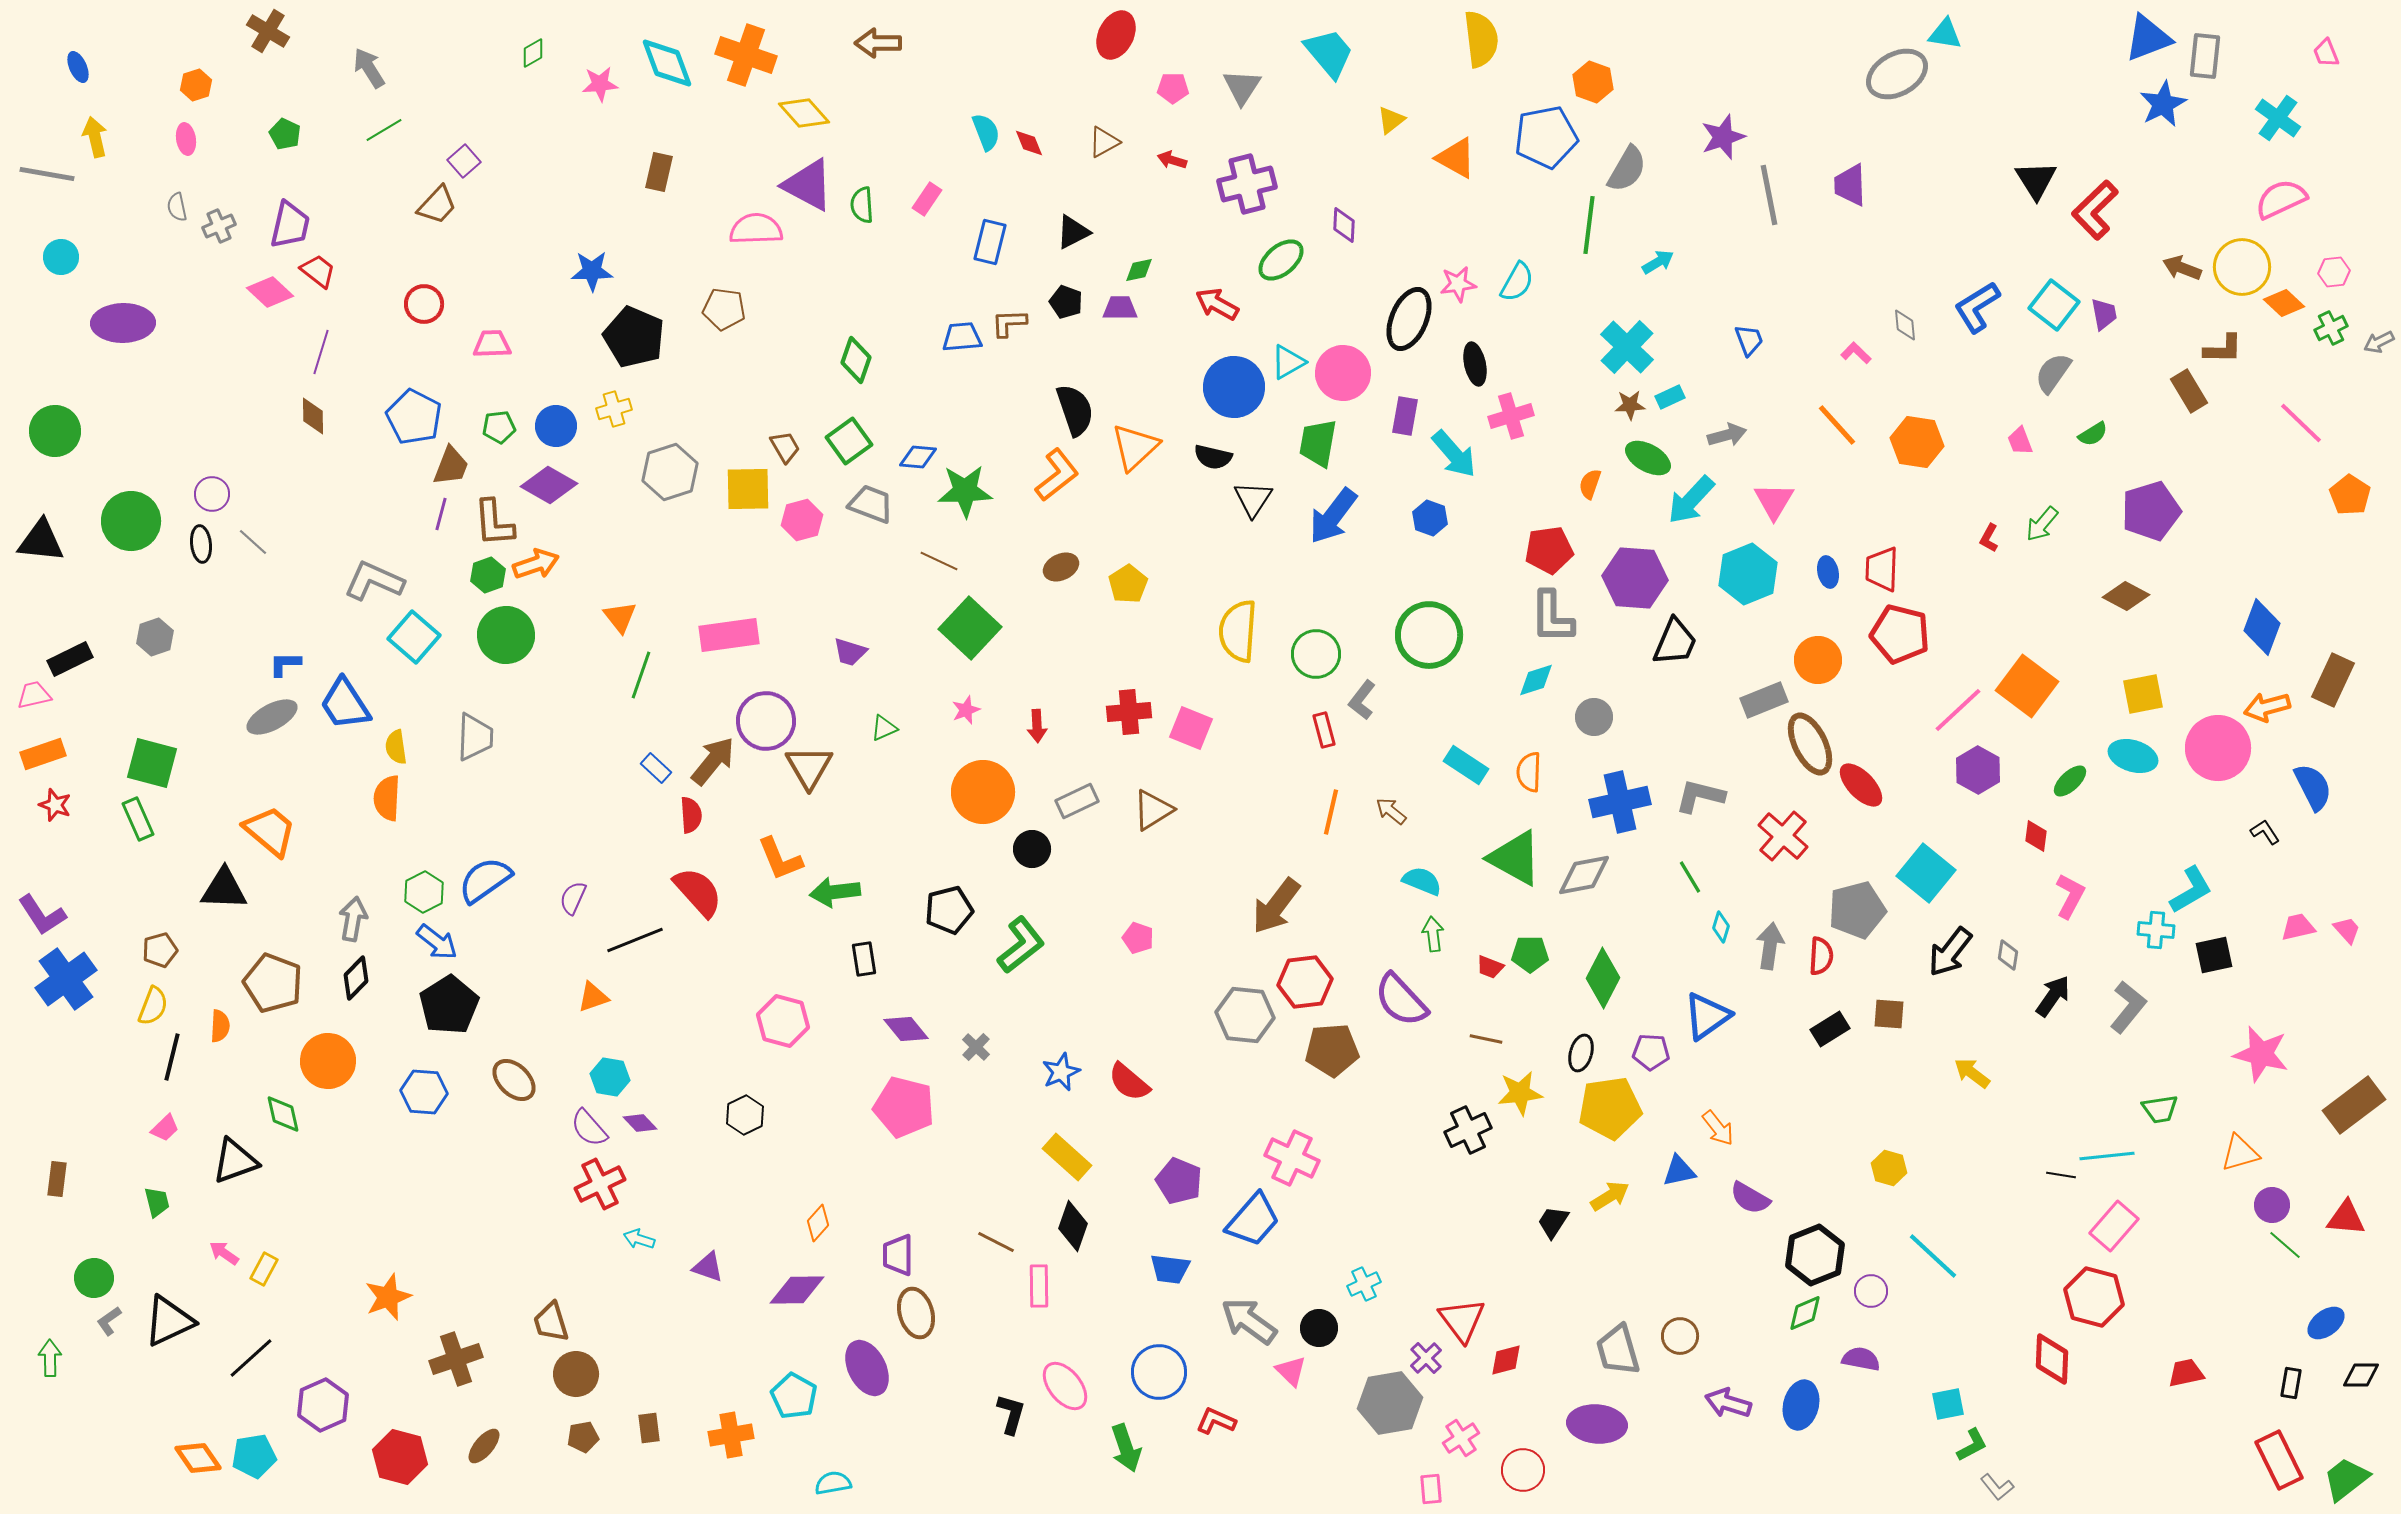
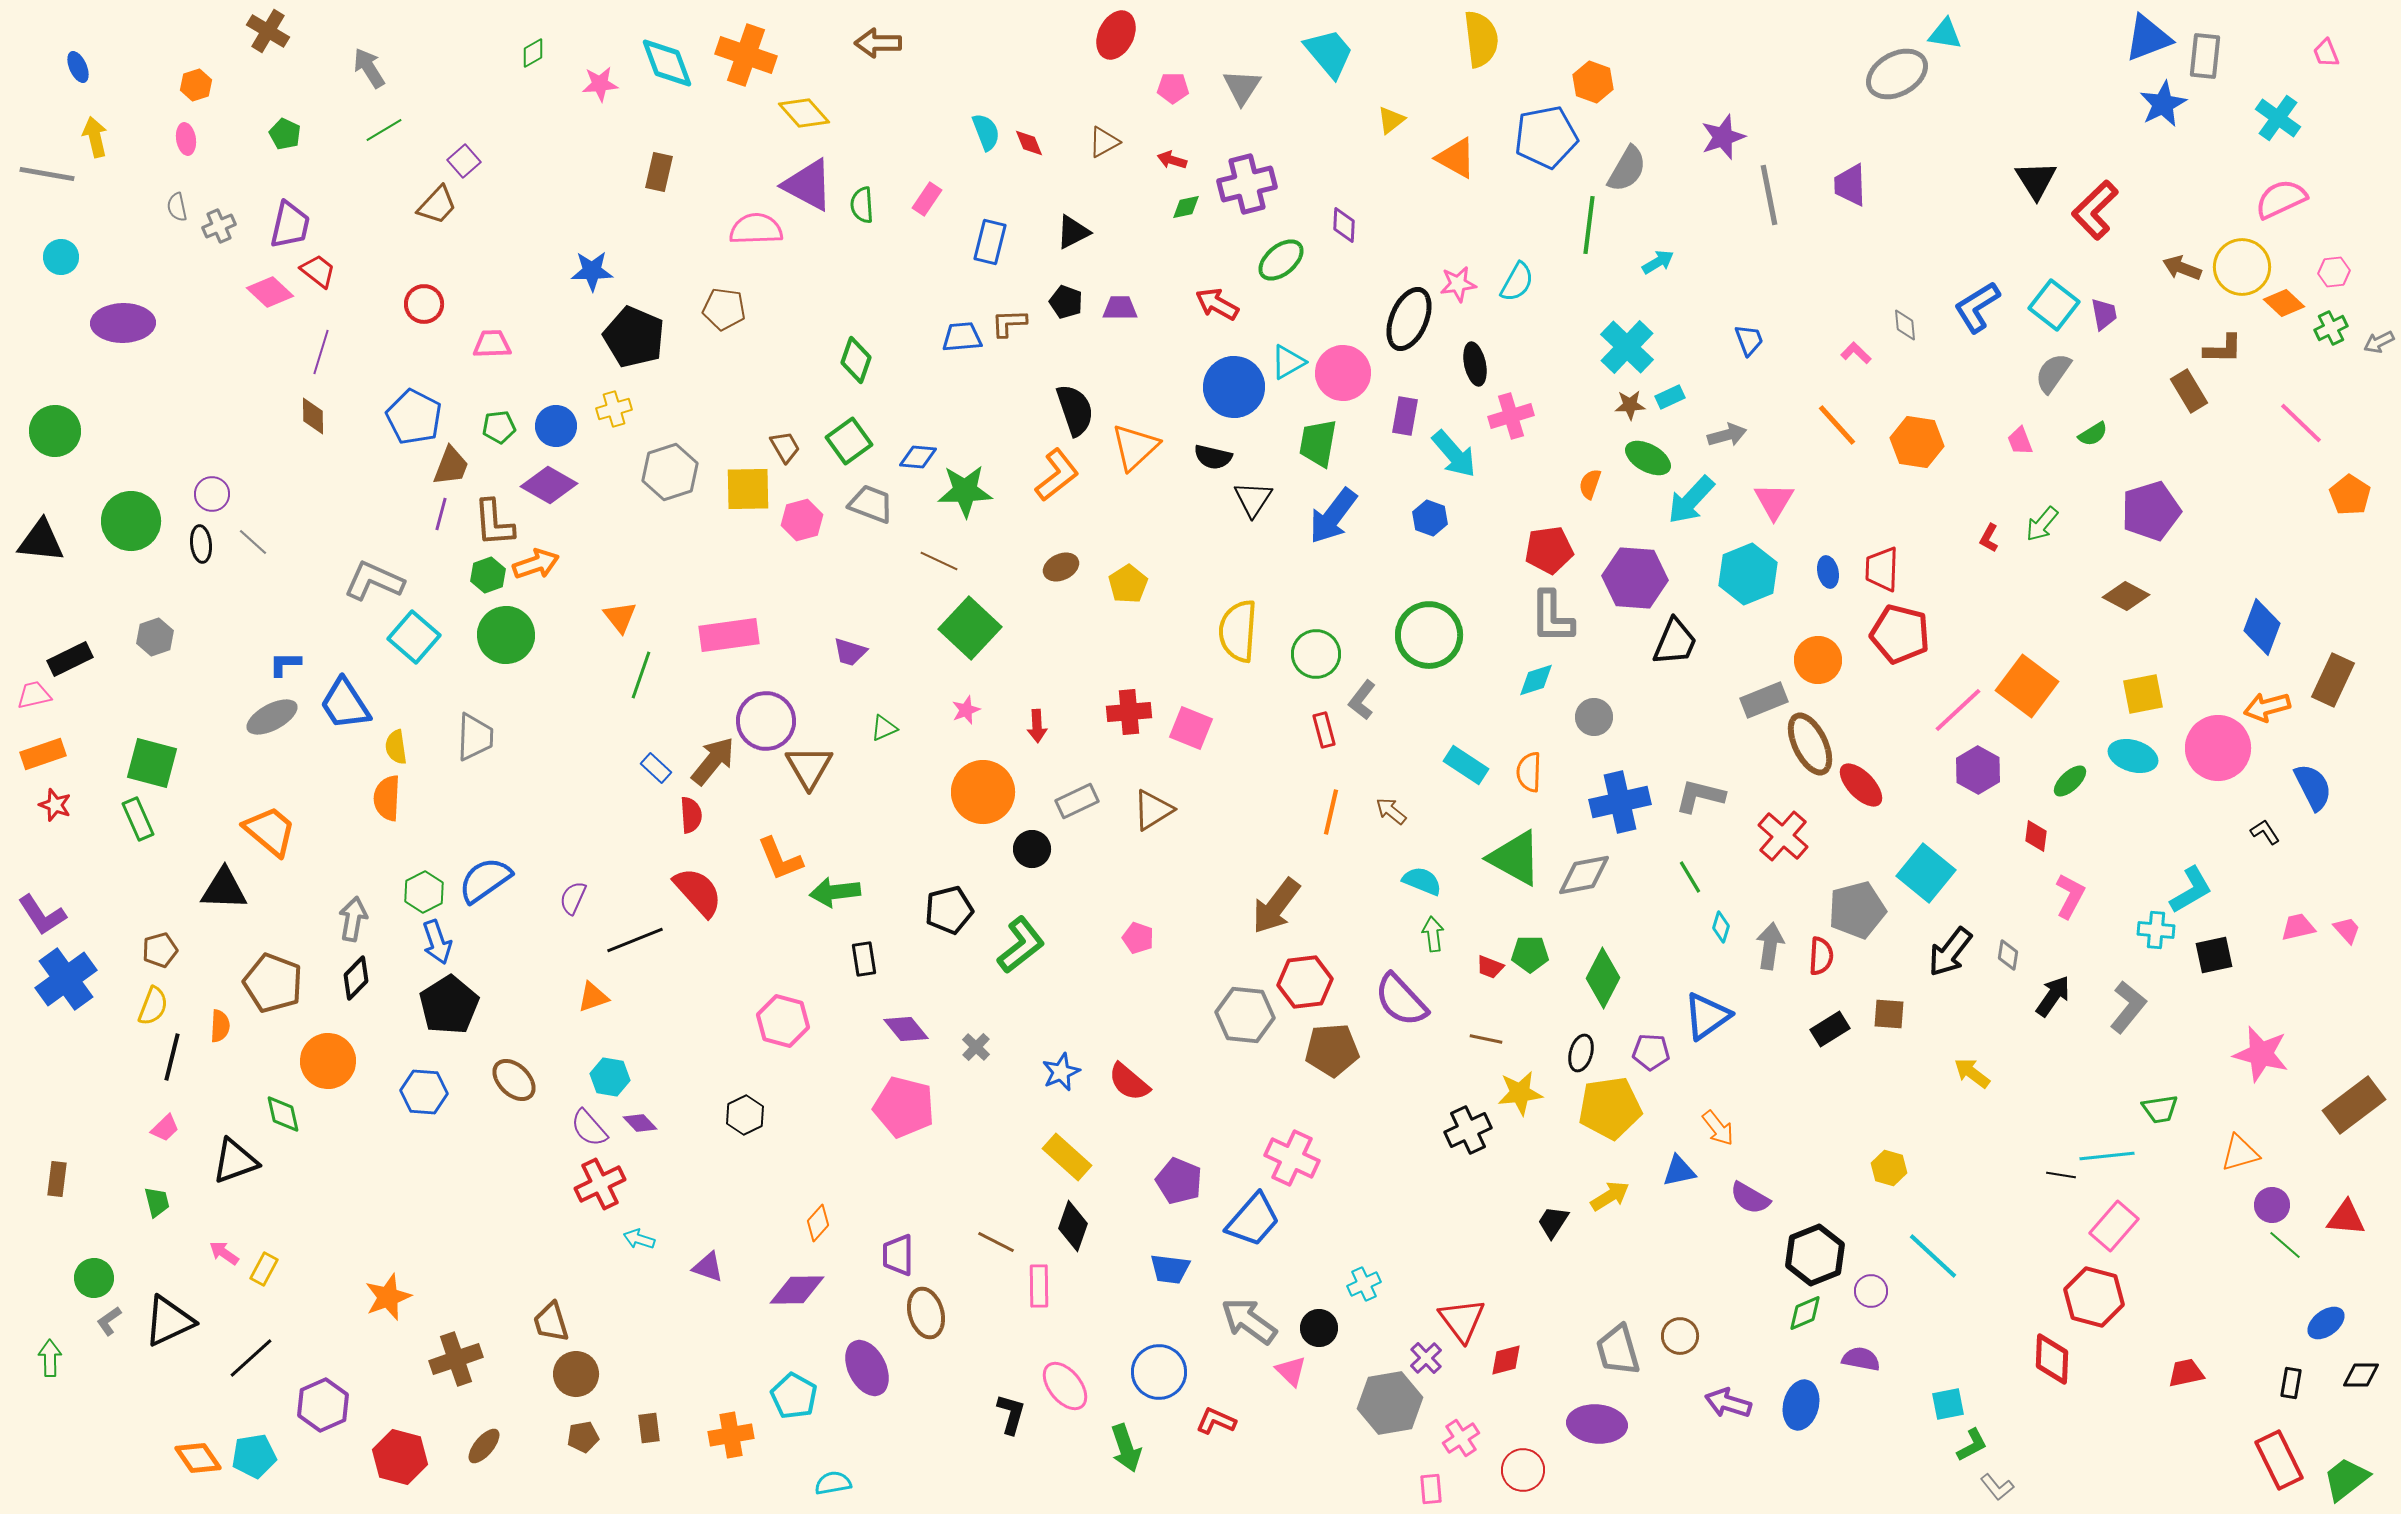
green diamond at (1139, 270): moved 47 px right, 63 px up
blue arrow at (437, 942): rotated 33 degrees clockwise
brown ellipse at (916, 1313): moved 10 px right
